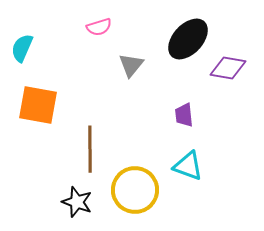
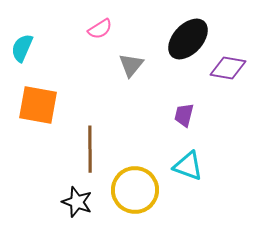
pink semicircle: moved 1 px right, 2 px down; rotated 15 degrees counterclockwise
purple trapezoid: rotated 20 degrees clockwise
